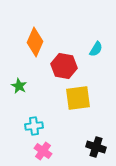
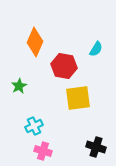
green star: rotated 14 degrees clockwise
cyan cross: rotated 18 degrees counterclockwise
pink cross: rotated 18 degrees counterclockwise
